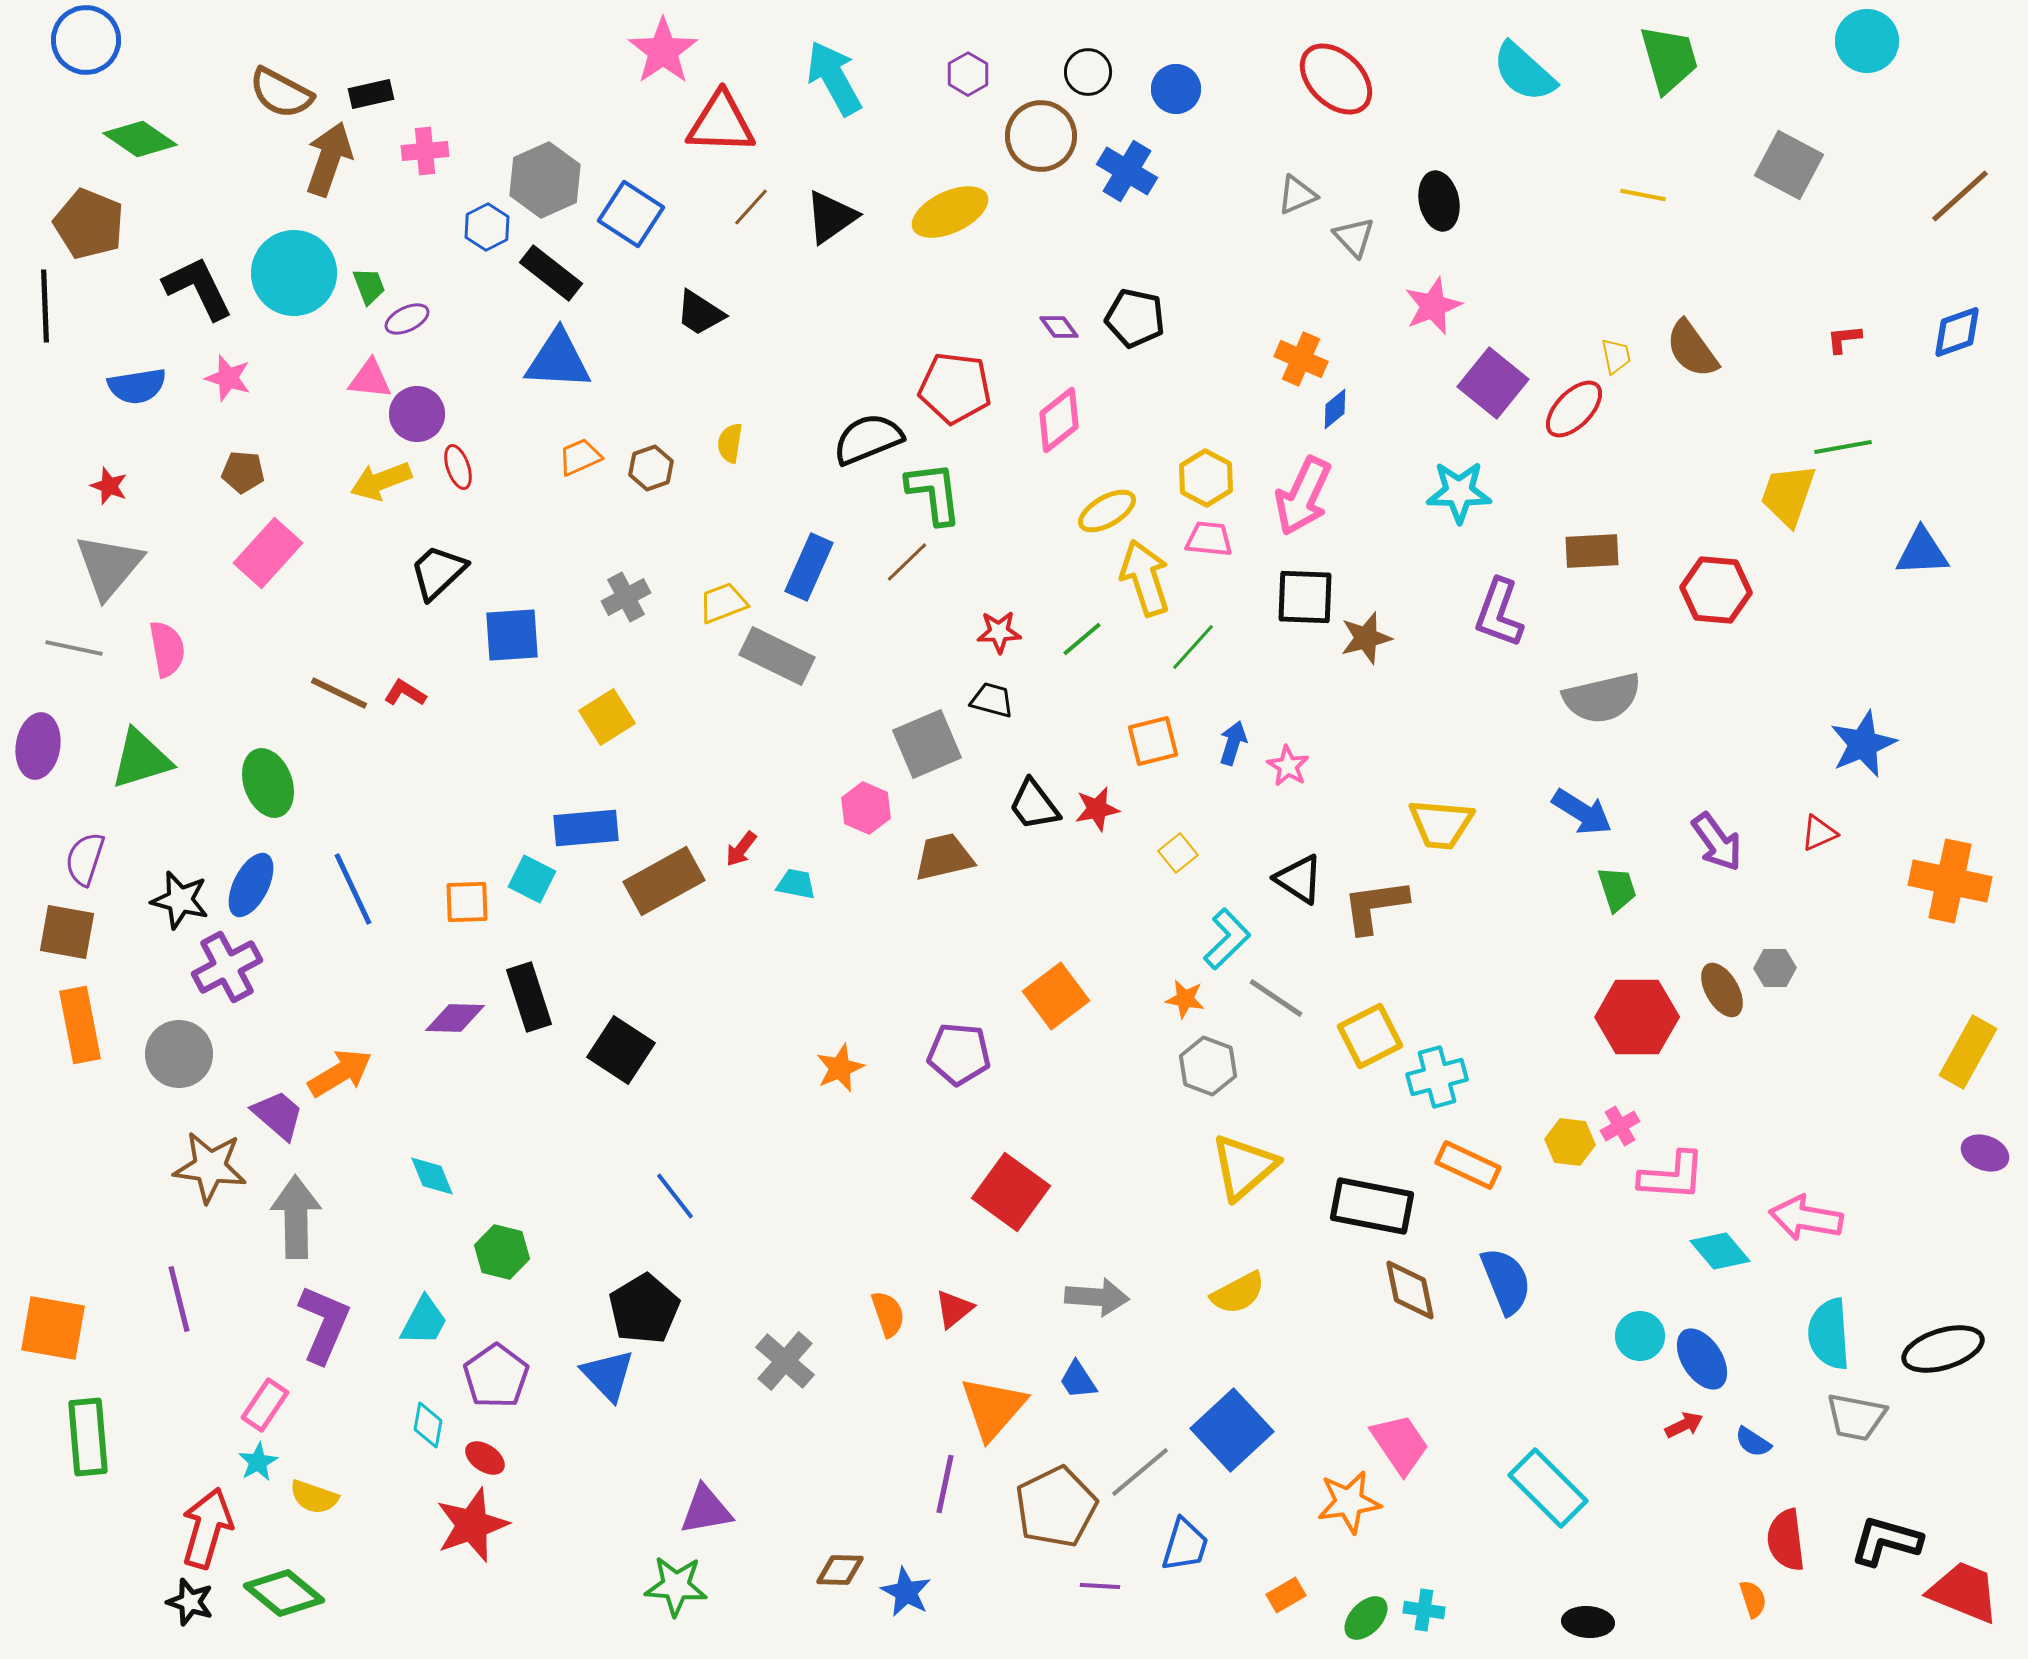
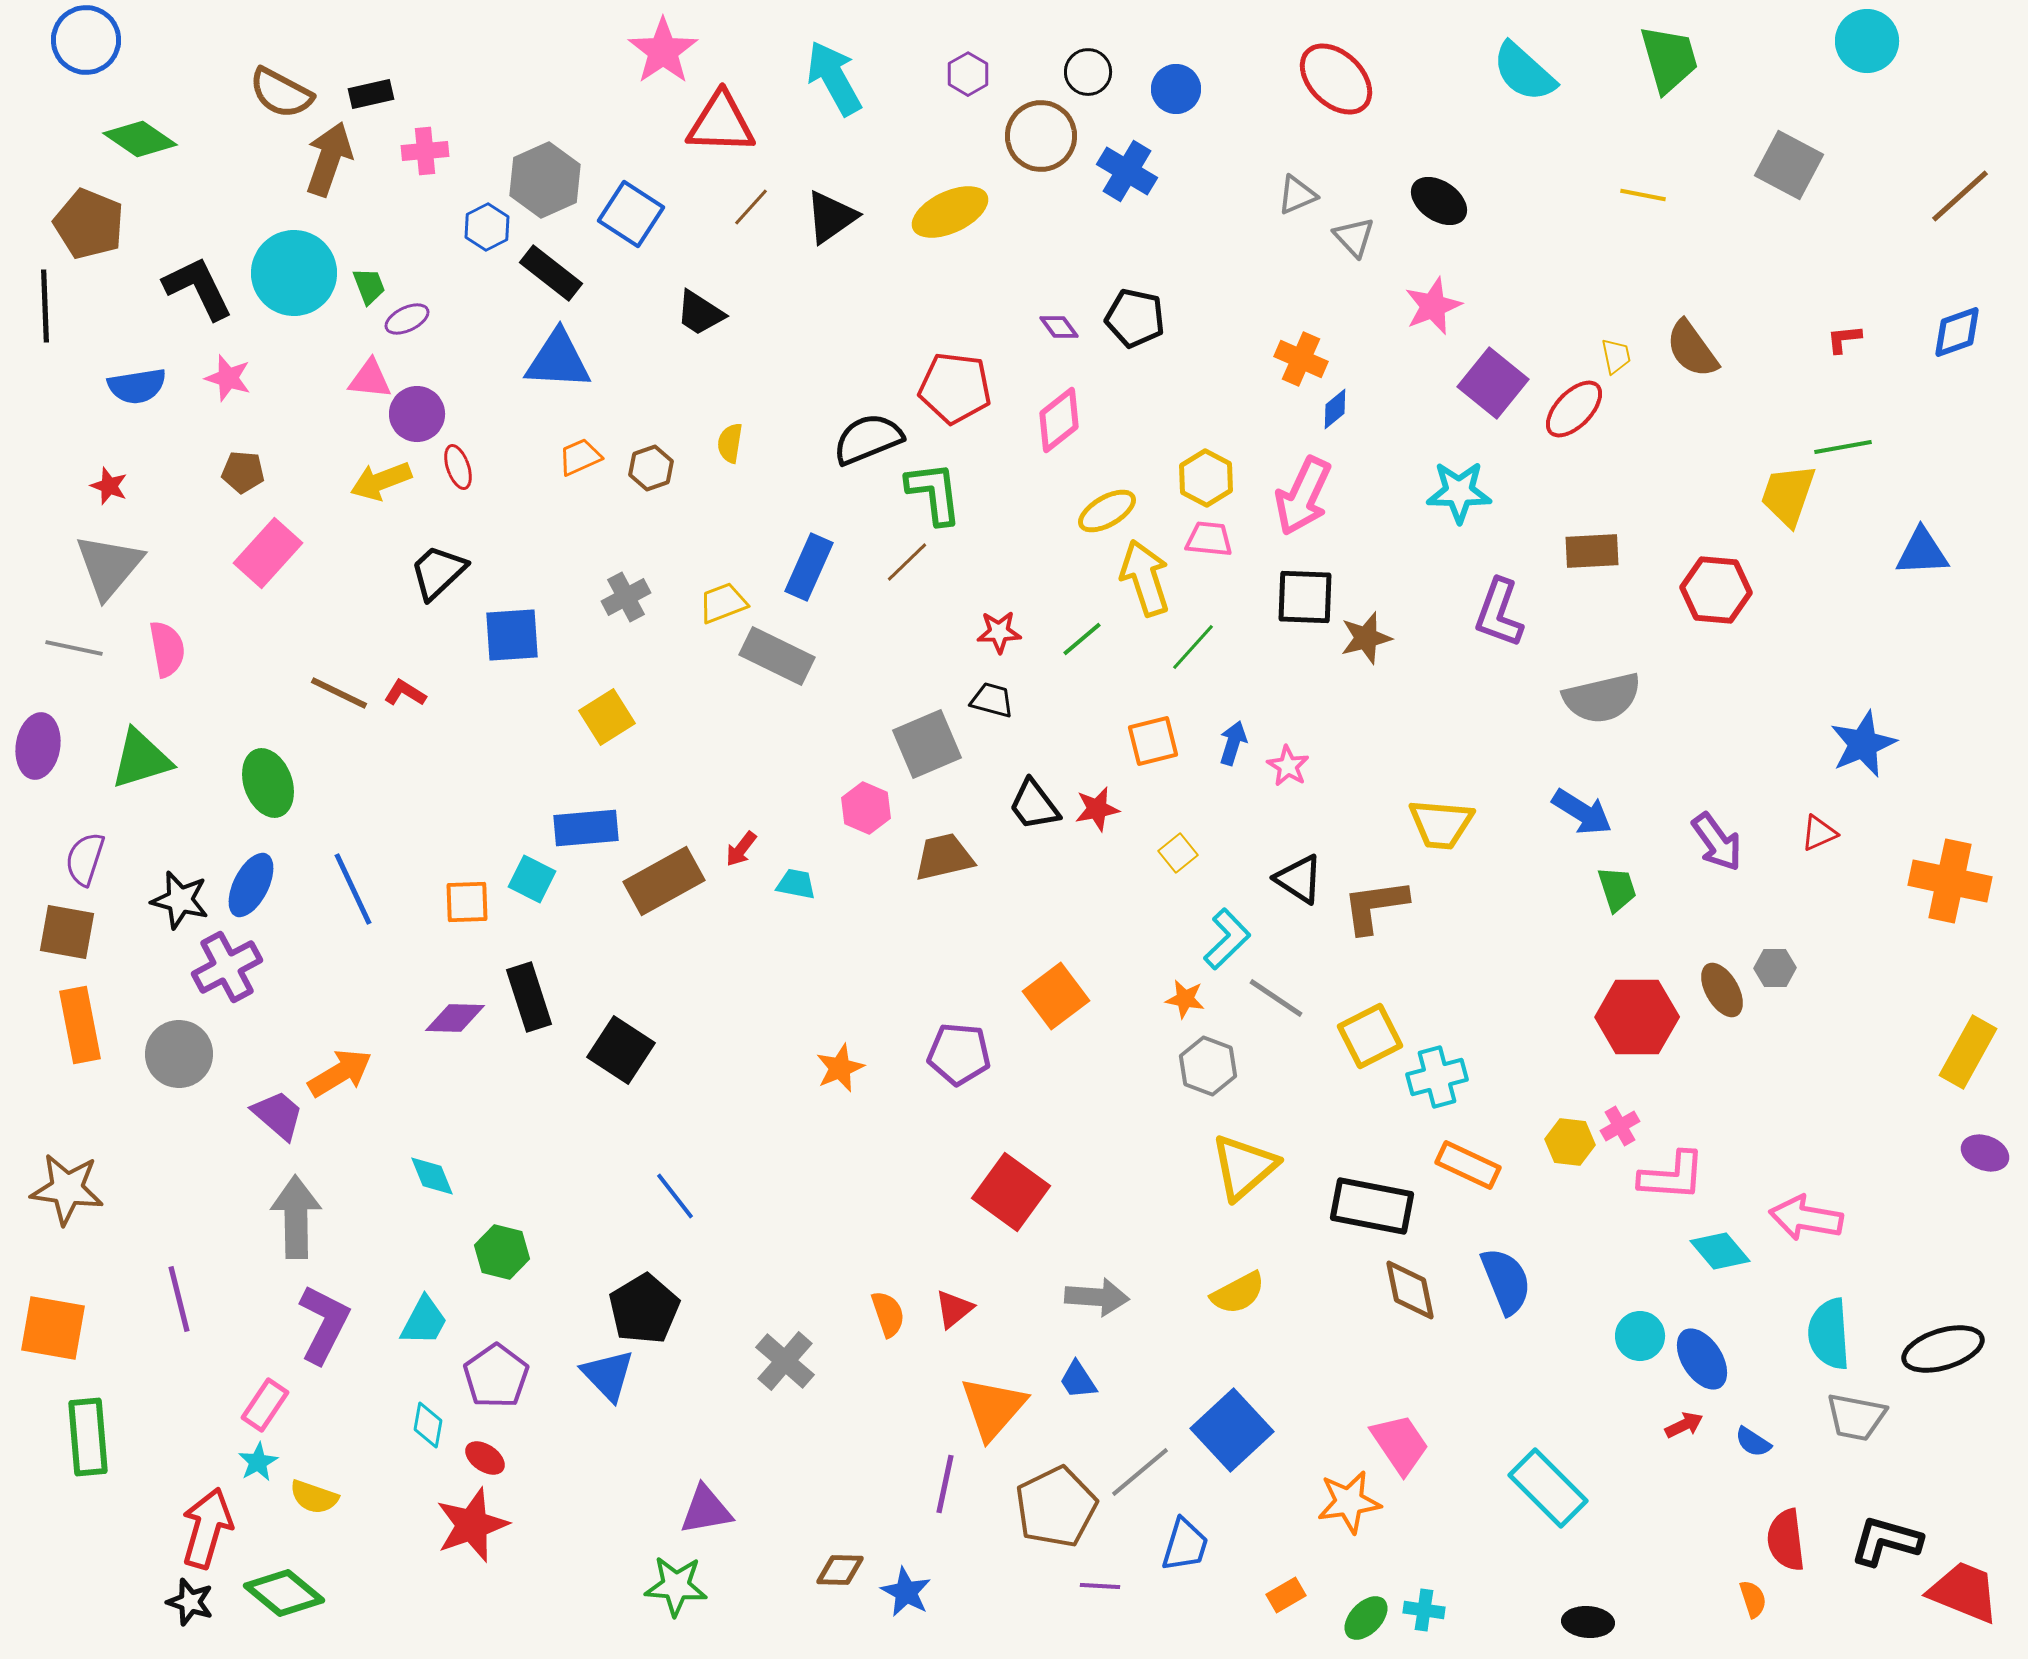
black ellipse at (1439, 201): rotated 44 degrees counterclockwise
brown star at (210, 1167): moved 143 px left, 22 px down
purple L-shape at (324, 1324): rotated 4 degrees clockwise
